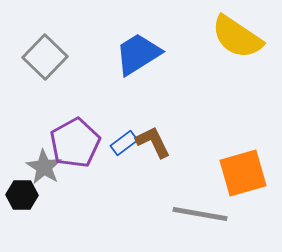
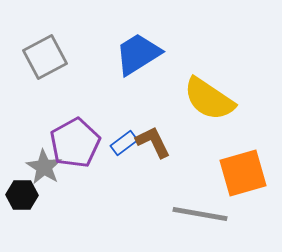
yellow semicircle: moved 28 px left, 62 px down
gray square: rotated 18 degrees clockwise
